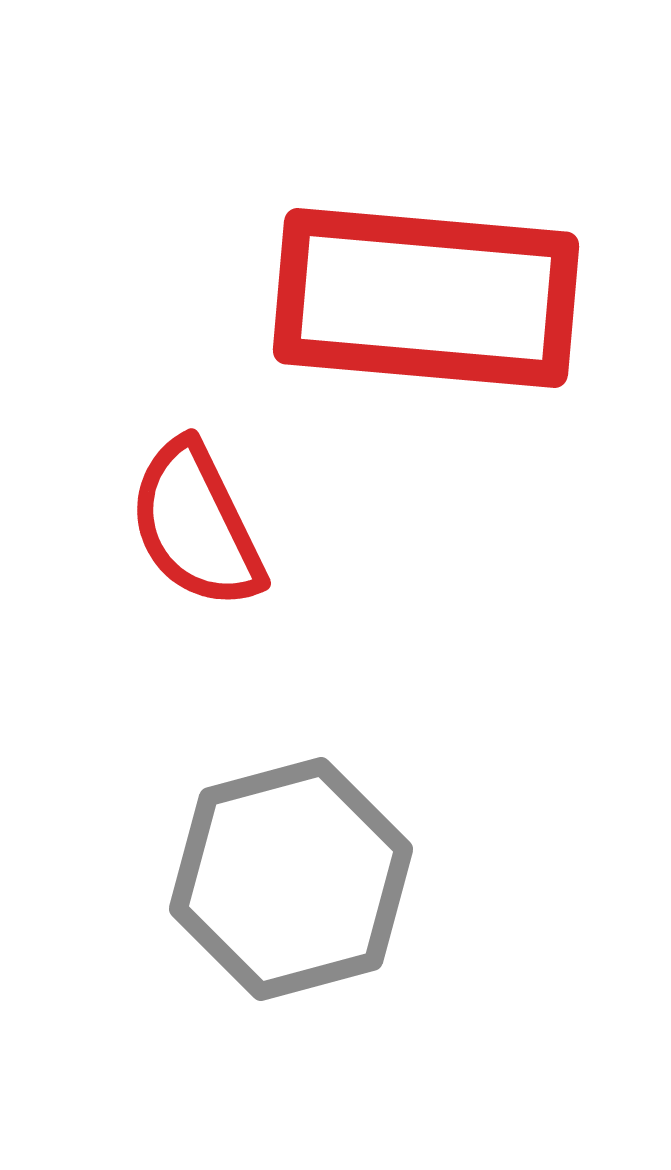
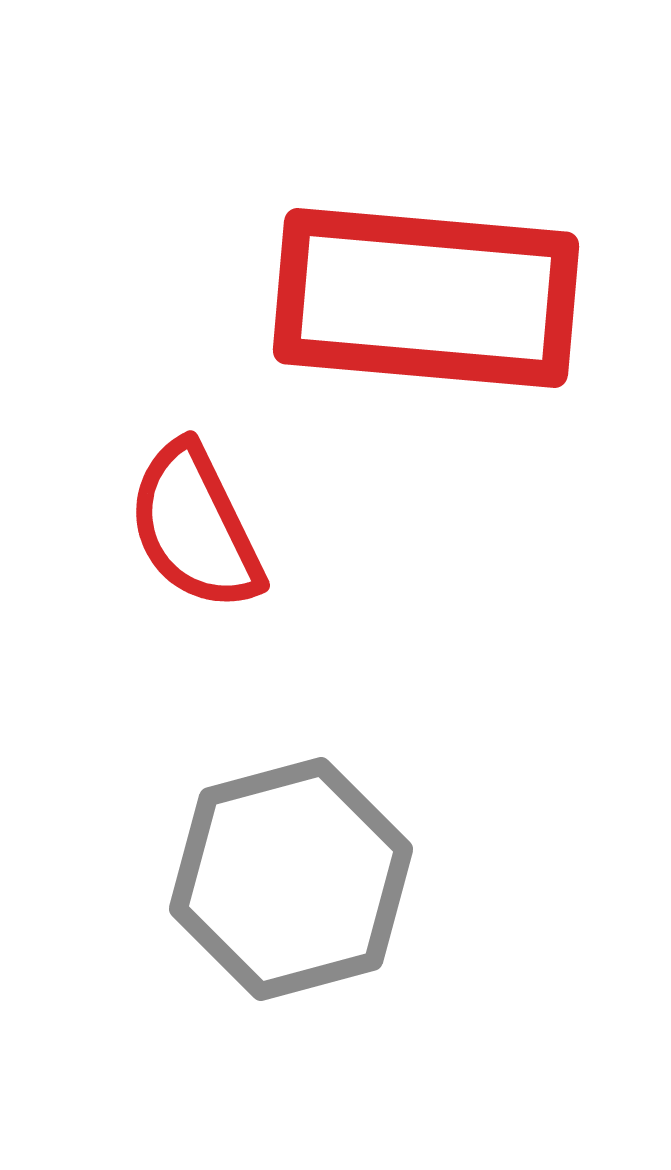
red semicircle: moved 1 px left, 2 px down
